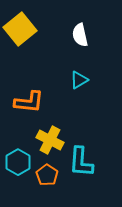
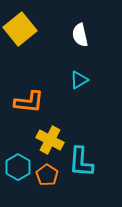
cyan hexagon: moved 5 px down
